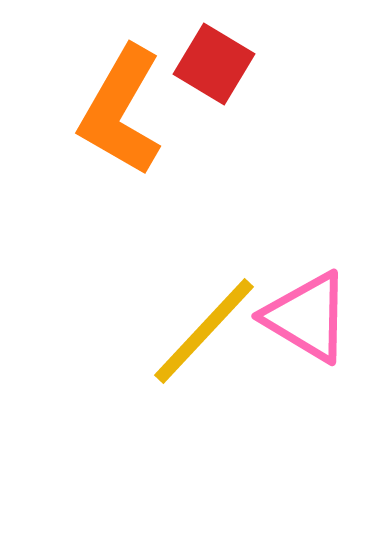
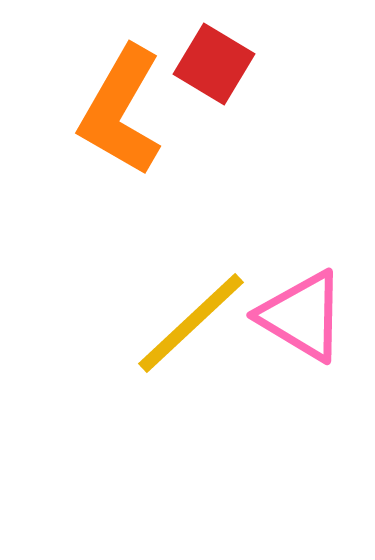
pink triangle: moved 5 px left, 1 px up
yellow line: moved 13 px left, 8 px up; rotated 4 degrees clockwise
